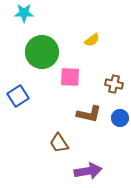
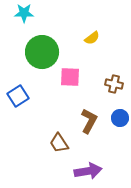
yellow semicircle: moved 2 px up
brown L-shape: moved 7 px down; rotated 75 degrees counterclockwise
